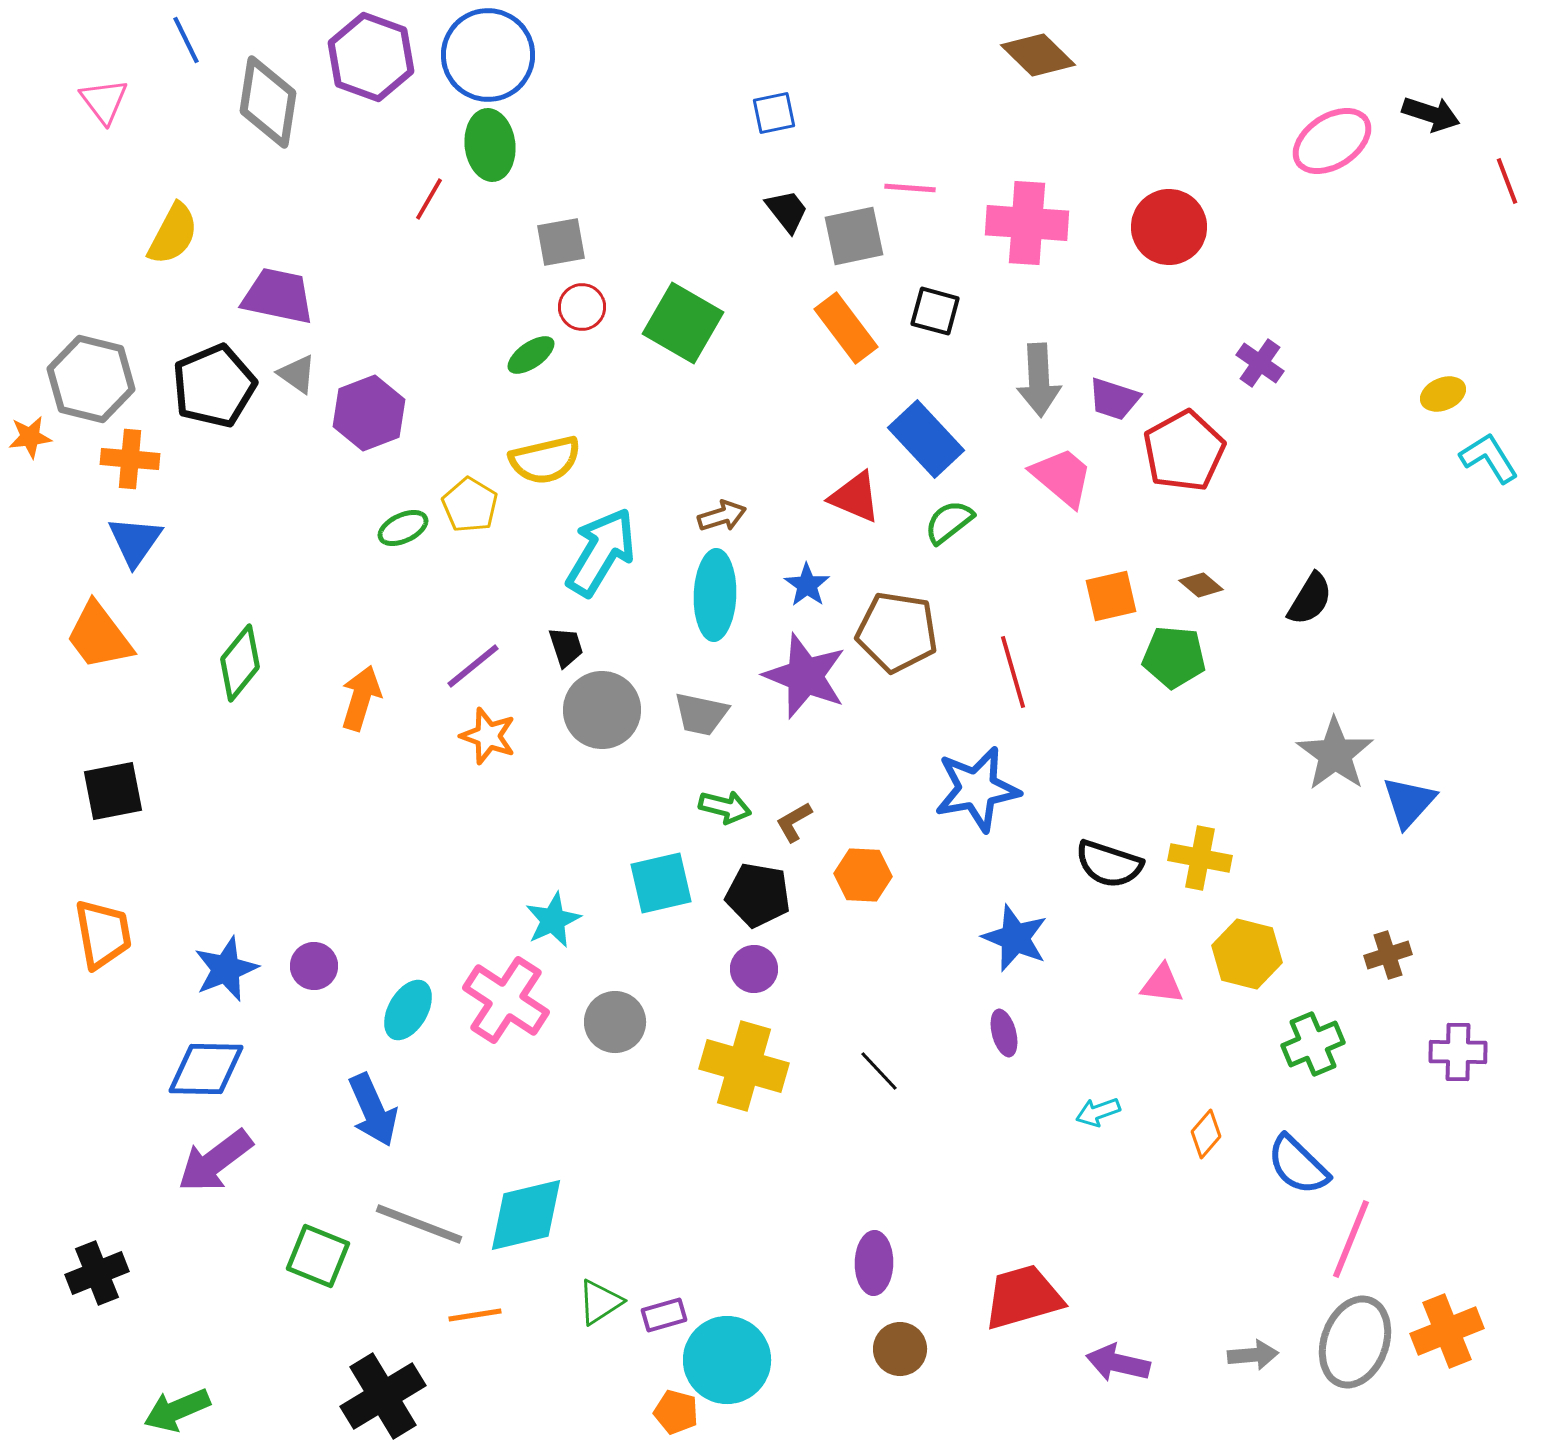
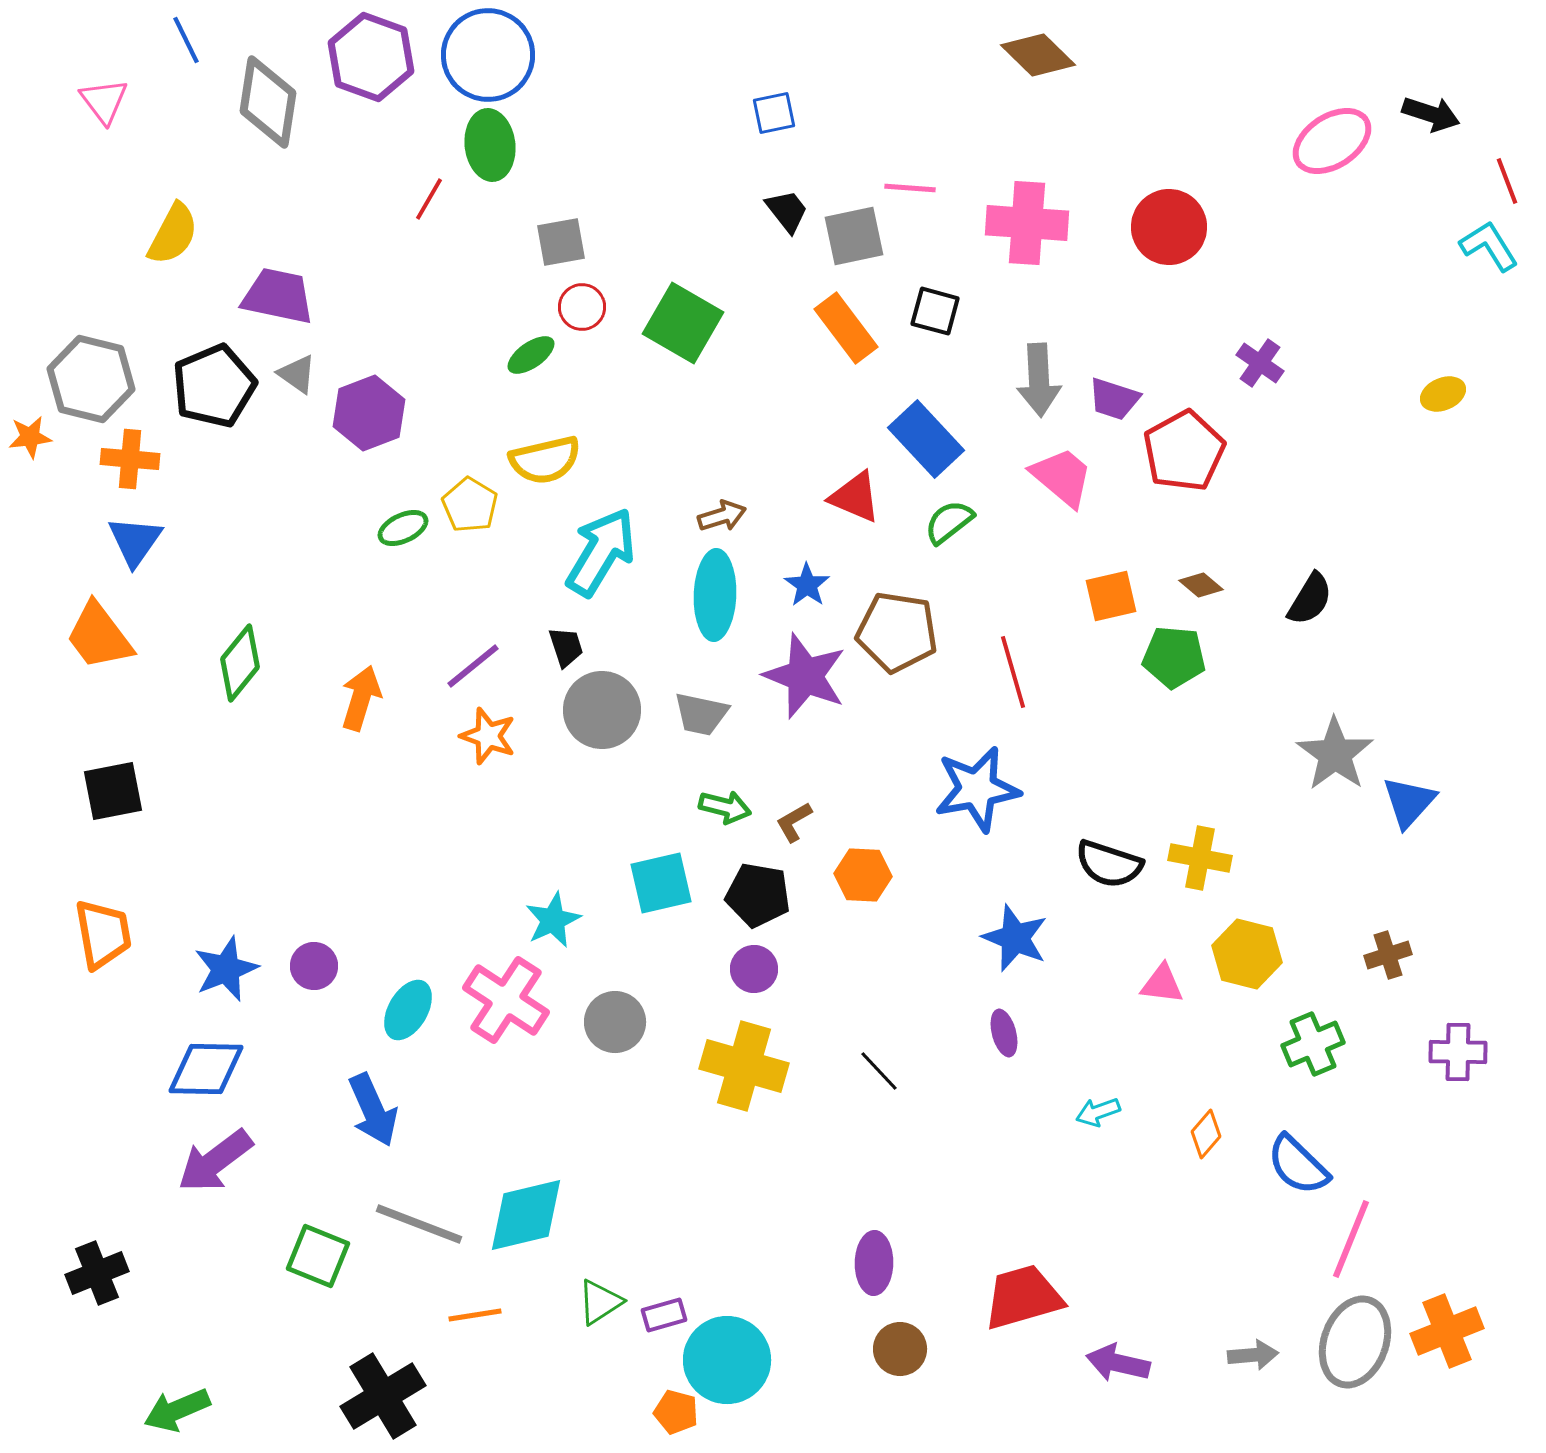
cyan L-shape at (1489, 458): moved 212 px up
